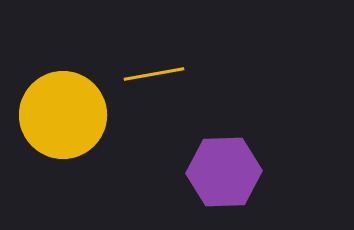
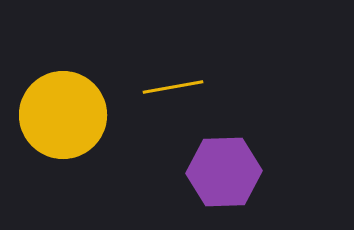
yellow line: moved 19 px right, 13 px down
